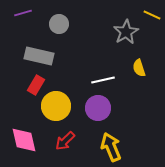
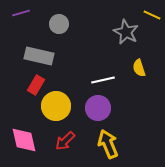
purple line: moved 2 px left
gray star: rotated 15 degrees counterclockwise
yellow arrow: moved 3 px left, 3 px up
